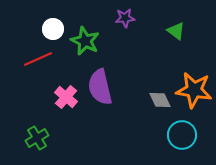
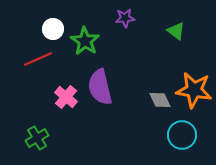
green star: rotated 8 degrees clockwise
